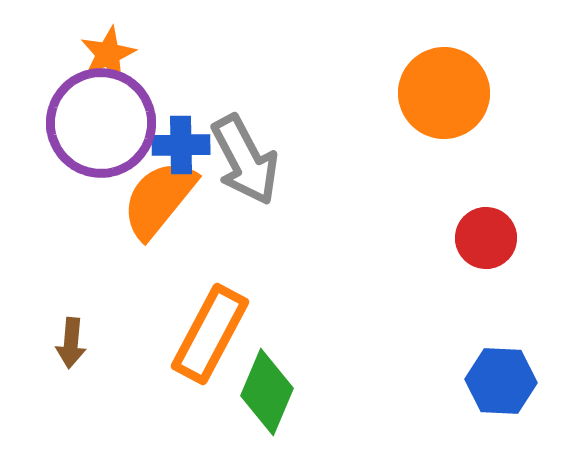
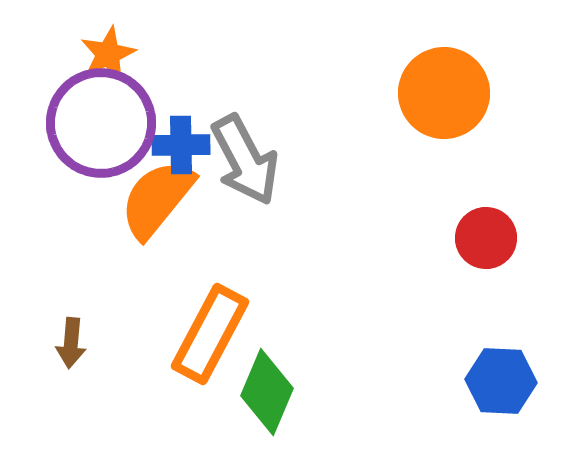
orange semicircle: moved 2 px left
